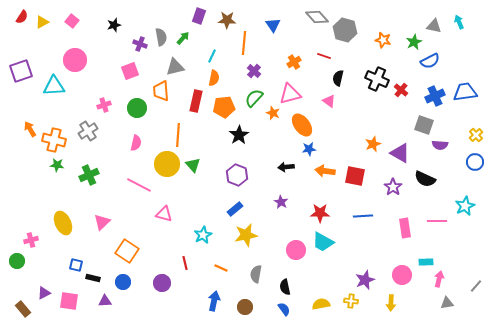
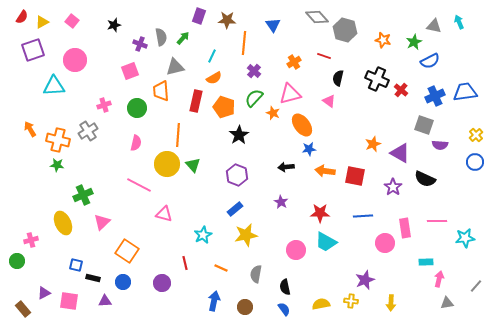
purple square at (21, 71): moved 12 px right, 21 px up
orange semicircle at (214, 78): rotated 49 degrees clockwise
orange pentagon at (224, 107): rotated 25 degrees clockwise
orange cross at (54, 140): moved 4 px right
green cross at (89, 175): moved 6 px left, 20 px down
cyan star at (465, 206): moved 32 px down; rotated 18 degrees clockwise
cyan trapezoid at (323, 242): moved 3 px right
pink circle at (402, 275): moved 17 px left, 32 px up
